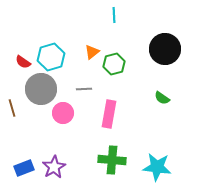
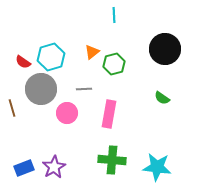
pink circle: moved 4 px right
